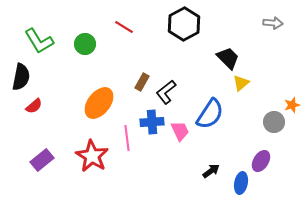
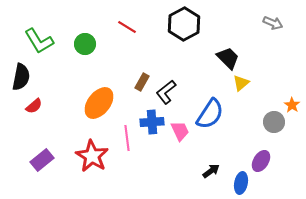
gray arrow: rotated 18 degrees clockwise
red line: moved 3 px right
orange star: rotated 21 degrees counterclockwise
